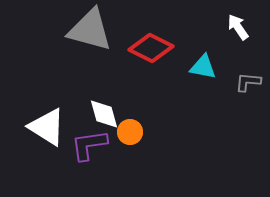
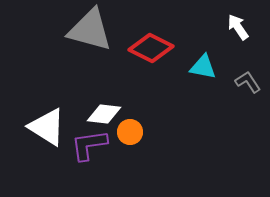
gray L-shape: rotated 52 degrees clockwise
white diamond: rotated 68 degrees counterclockwise
